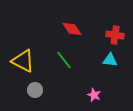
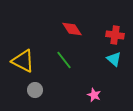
cyan triangle: moved 4 px right, 1 px up; rotated 35 degrees clockwise
